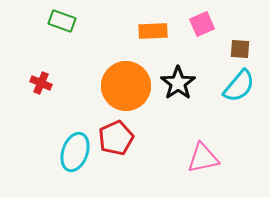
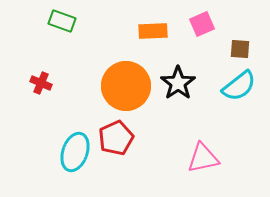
cyan semicircle: rotated 12 degrees clockwise
